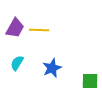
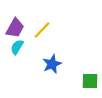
yellow line: moved 3 px right; rotated 48 degrees counterclockwise
cyan semicircle: moved 16 px up
blue star: moved 4 px up
